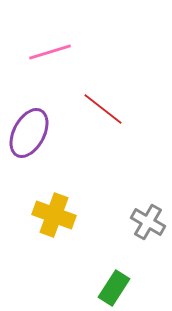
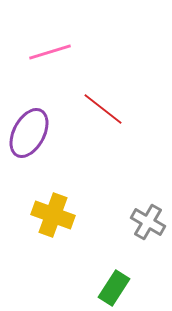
yellow cross: moved 1 px left
